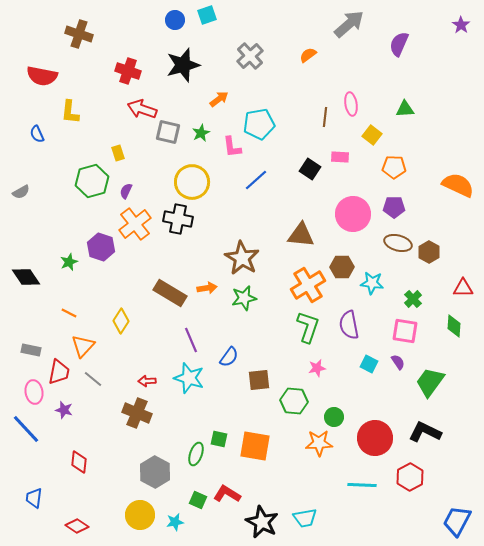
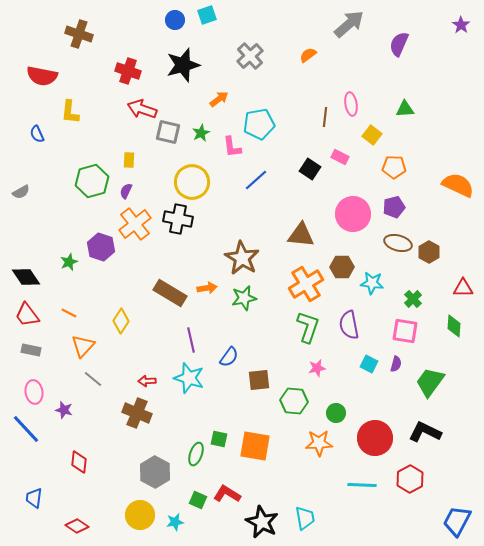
yellow rectangle at (118, 153): moved 11 px right, 7 px down; rotated 21 degrees clockwise
pink rectangle at (340, 157): rotated 24 degrees clockwise
purple pentagon at (394, 207): rotated 15 degrees counterclockwise
orange cross at (308, 285): moved 2 px left, 1 px up
purple line at (191, 340): rotated 10 degrees clockwise
purple semicircle at (398, 362): moved 2 px left, 2 px down; rotated 49 degrees clockwise
red trapezoid at (59, 372): moved 32 px left, 57 px up; rotated 132 degrees clockwise
green circle at (334, 417): moved 2 px right, 4 px up
red hexagon at (410, 477): moved 2 px down
cyan trapezoid at (305, 518): rotated 90 degrees counterclockwise
